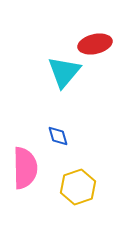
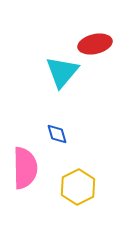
cyan triangle: moved 2 px left
blue diamond: moved 1 px left, 2 px up
yellow hexagon: rotated 8 degrees counterclockwise
